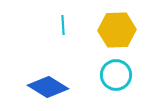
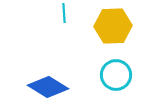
cyan line: moved 1 px right, 12 px up
yellow hexagon: moved 4 px left, 4 px up
